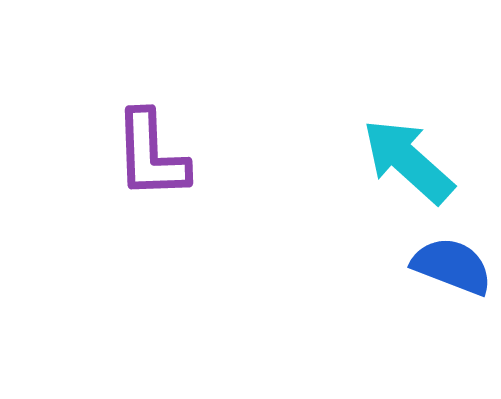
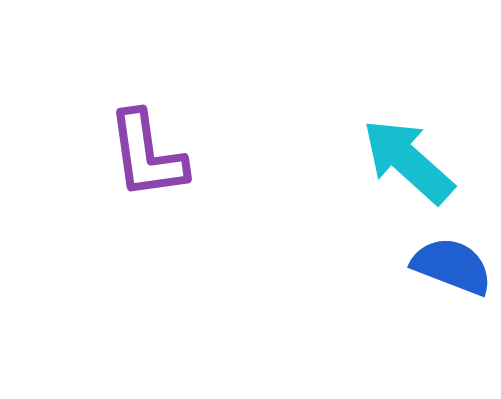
purple L-shape: moved 4 px left; rotated 6 degrees counterclockwise
